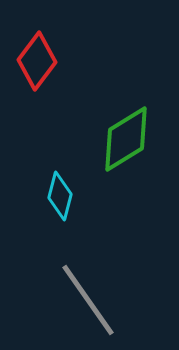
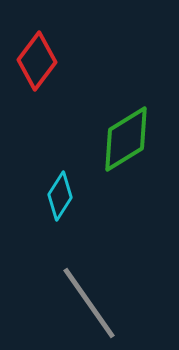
cyan diamond: rotated 18 degrees clockwise
gray line: moved 1 px right, 3 px down
